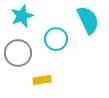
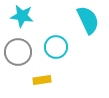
cyan star: rotated 30 degrees clockwise
cyan circle: moved 8 px down
gray circle: moved 1 px up
